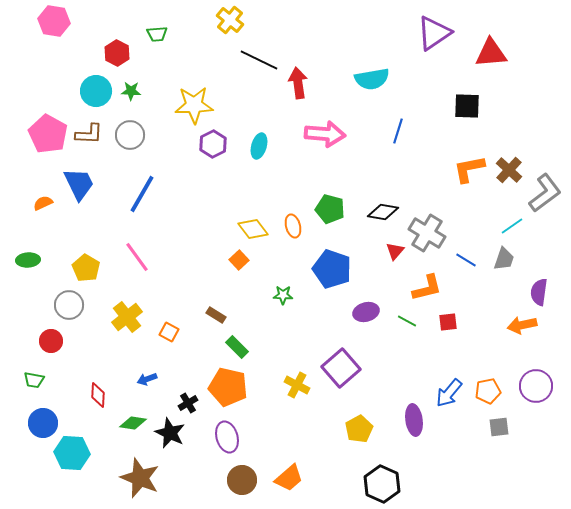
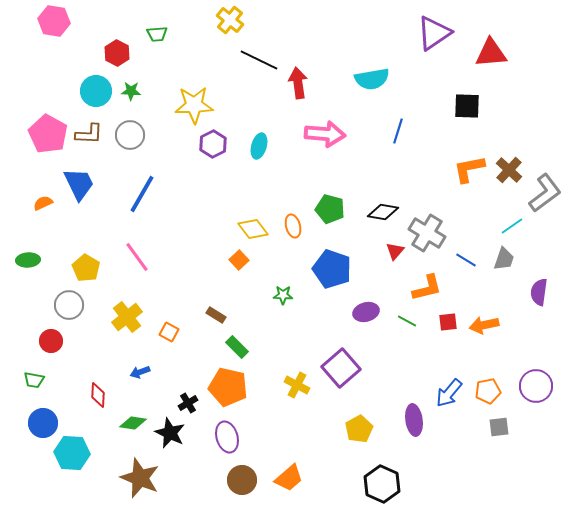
orange arrow at (522, 325): moved 38 px left
blue arrow at (147, 379): moved 7 px left, 7 px up
